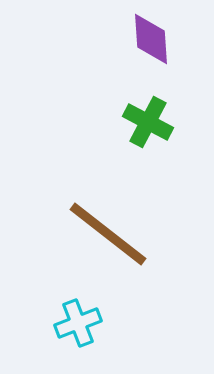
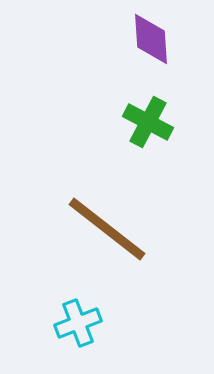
brown line: moved 1 px left, 5 px up
